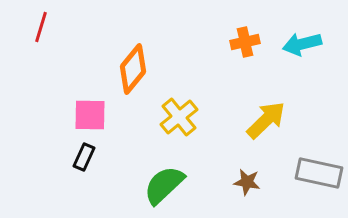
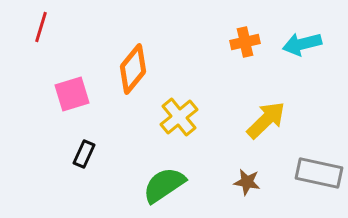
pink square: moved 18 px left, 21 px up; rotated 18 degrees counterclockwise
black rectangle: moved 3 px up
green semicircle: rotated 9 degrees clockwise
